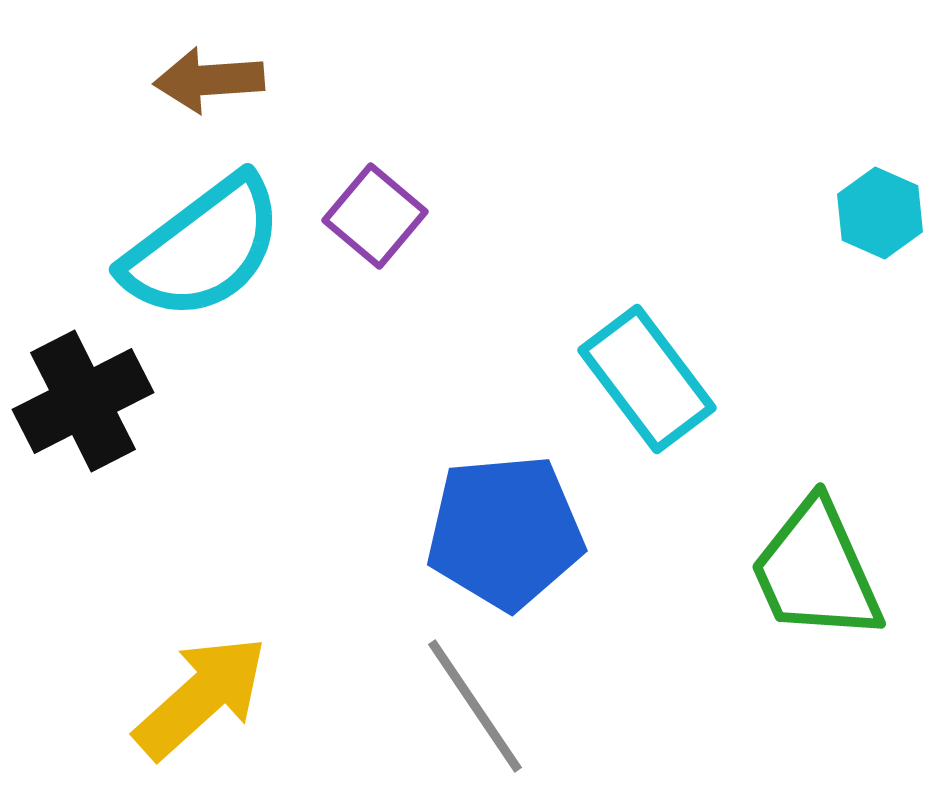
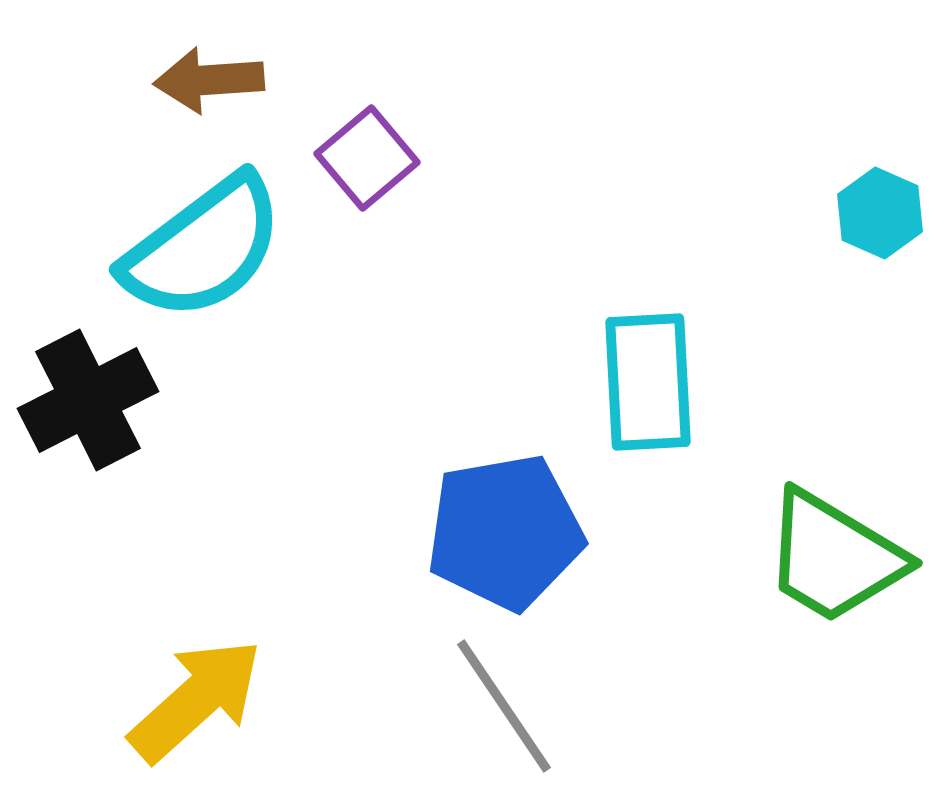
purple square: moved 8 px left, 58 px up; rotated 10 degrees clockwise
cyan rectangle: moved 1 px right, 3 px down; rotated 34 degrees clockwise
black cross: moved 5 px right, 1 px up
blue pentagon: rotated 5 degrees counterclockwise
green trapezoid: moved 18 px right, 14 px up; rotated 35 degrees counterclockwise
yellow arrow: moved 5 px left, 3 px down
gray line: moved 29 px right
